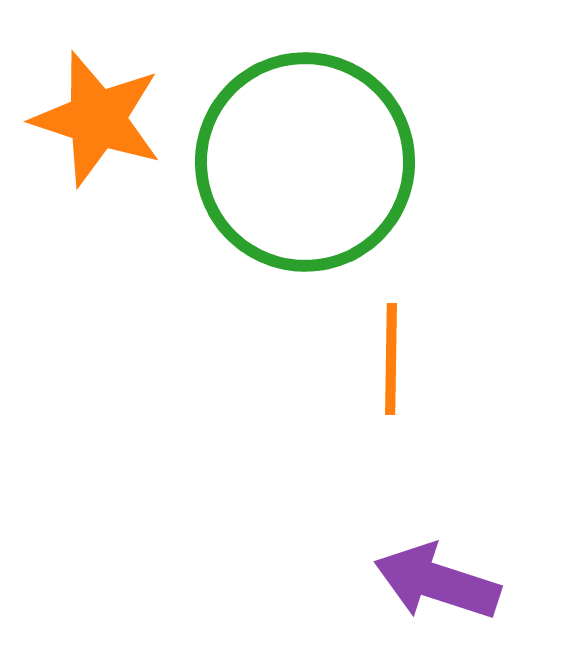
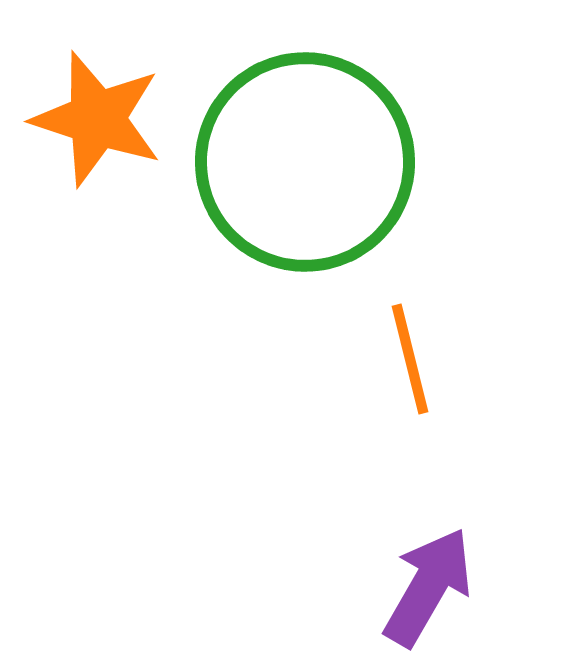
orange line: moved 19 px right; rotated 15 degrees counterclockwise
purple arrow: moved 9 px left, 5 px down; rotated 102 degrees clockwise
